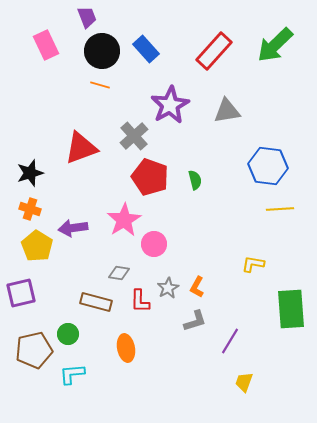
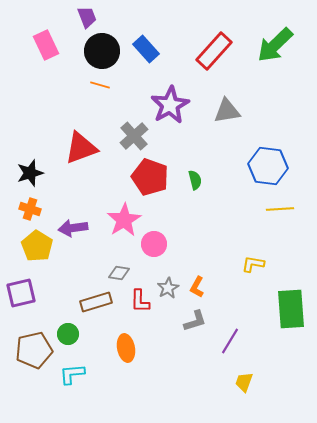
brown rectangle: rotated 32 degrees counterclockwise
